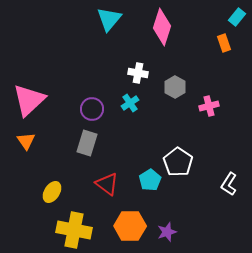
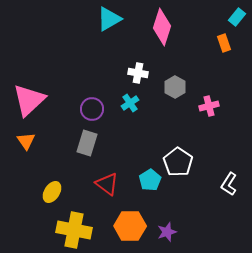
cyan triangle: rotated 20 degrees clockwise
